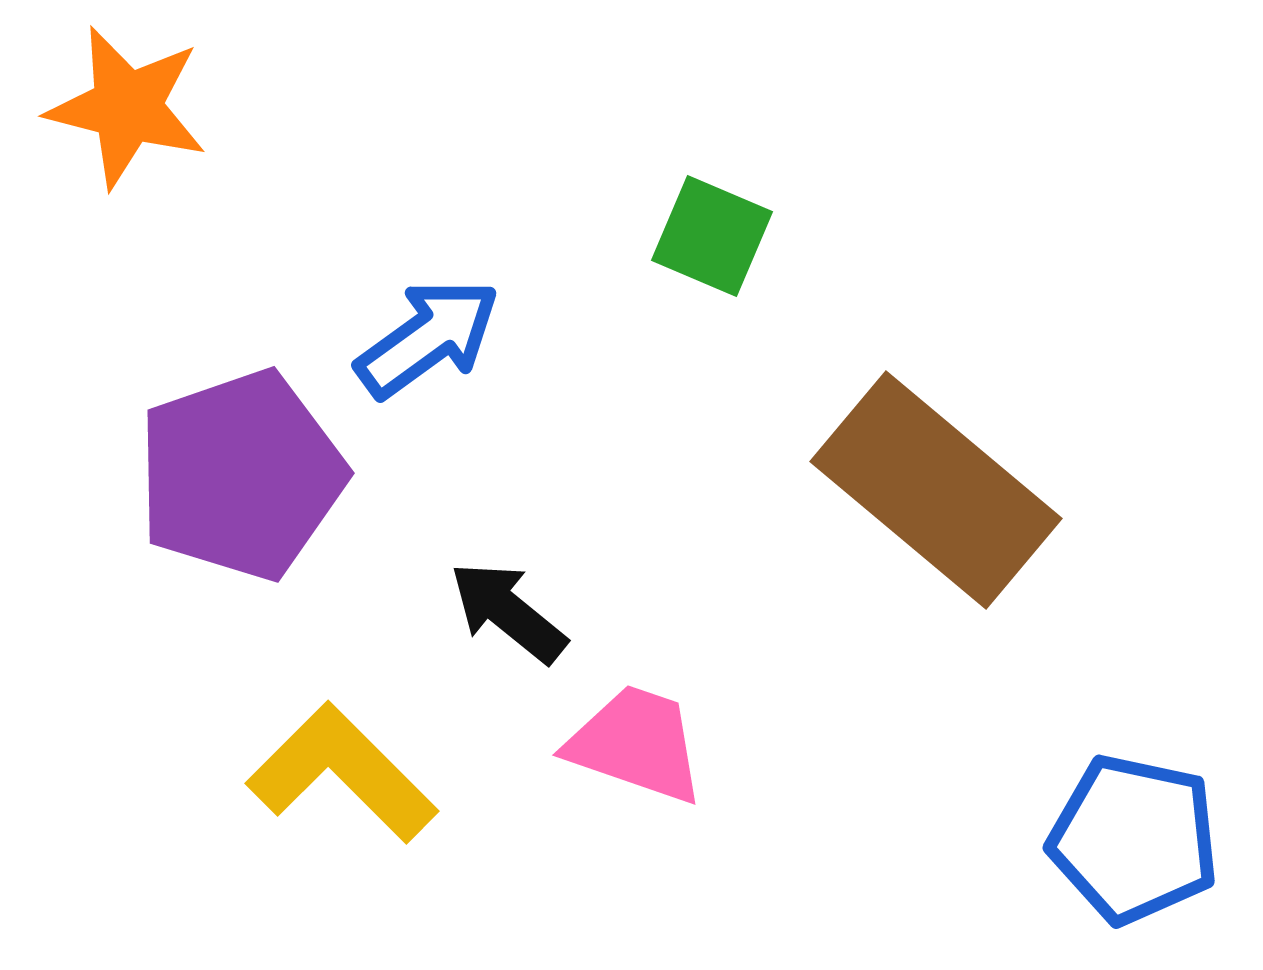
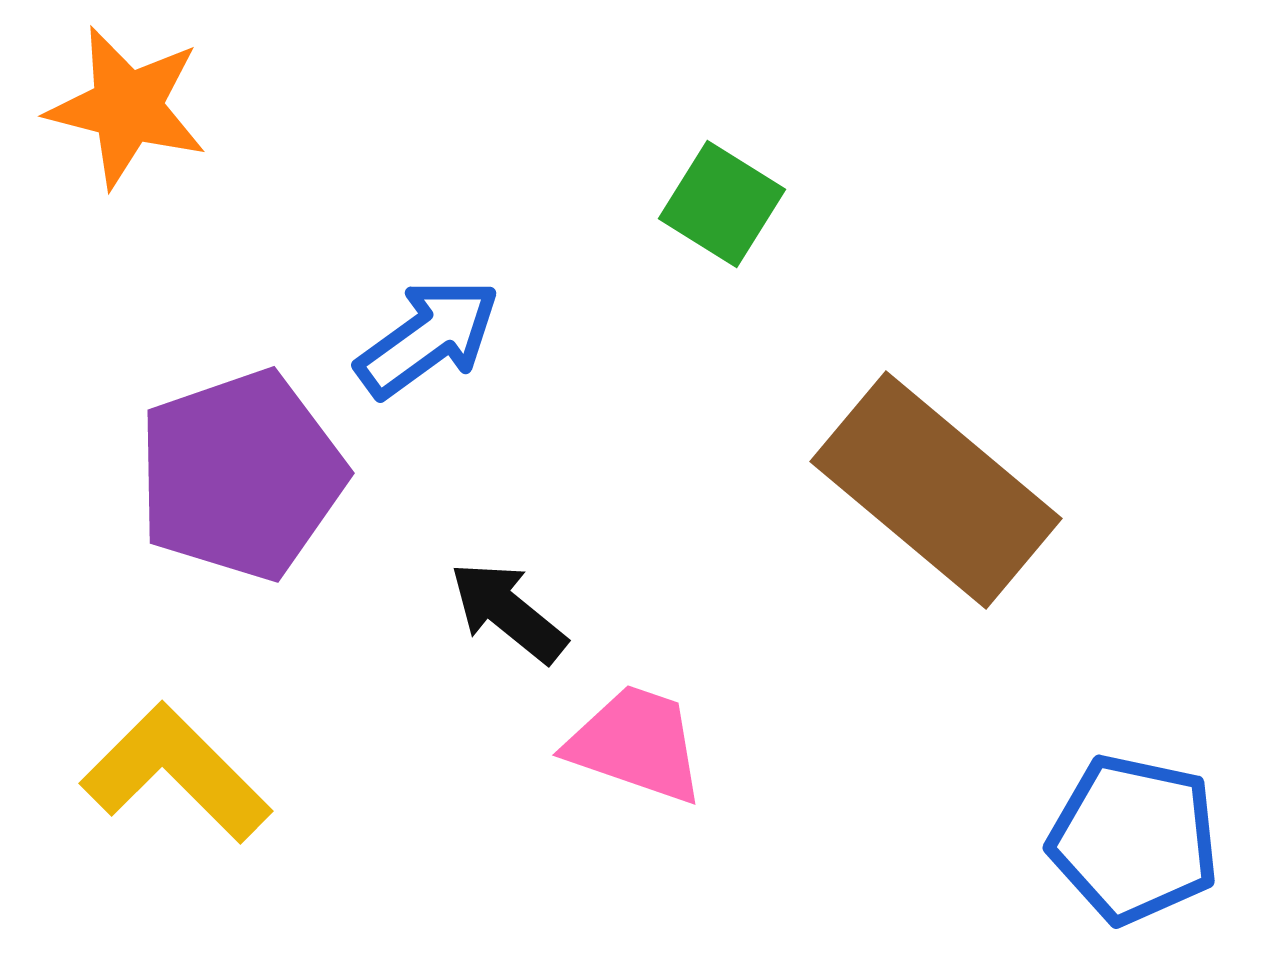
green square: moved 10 px right, 32 px up; rotated 9 degrees clockwise
yellow L-shape: moved 166 px left
